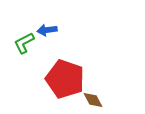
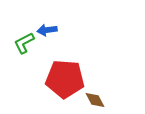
red pentagon: rotated 15 degrees counterclockwise
brown diamond: moved 2 px right
